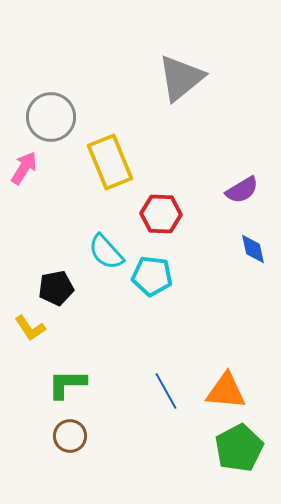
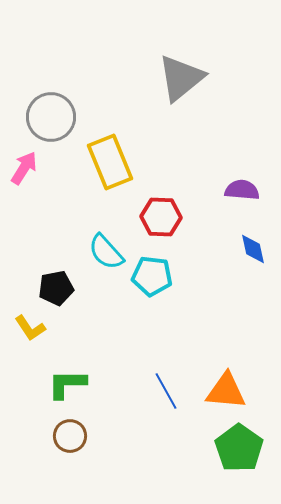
purple semicircle: rotated 144 degrees counterclockwise
red hexagon: moved 3 px down
green pentagon: rotated 9 degrees counterclockwise
